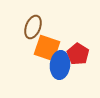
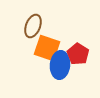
brown ellipse: moved 1 px up
